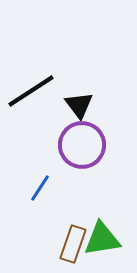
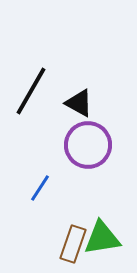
black line: rotated 27 degrees counterclockwise
black triangle: moved 2 px up; rotated 24 degrees counterclockwise
purple circle: moved 6 px right
green triangle: moved 1 px up
